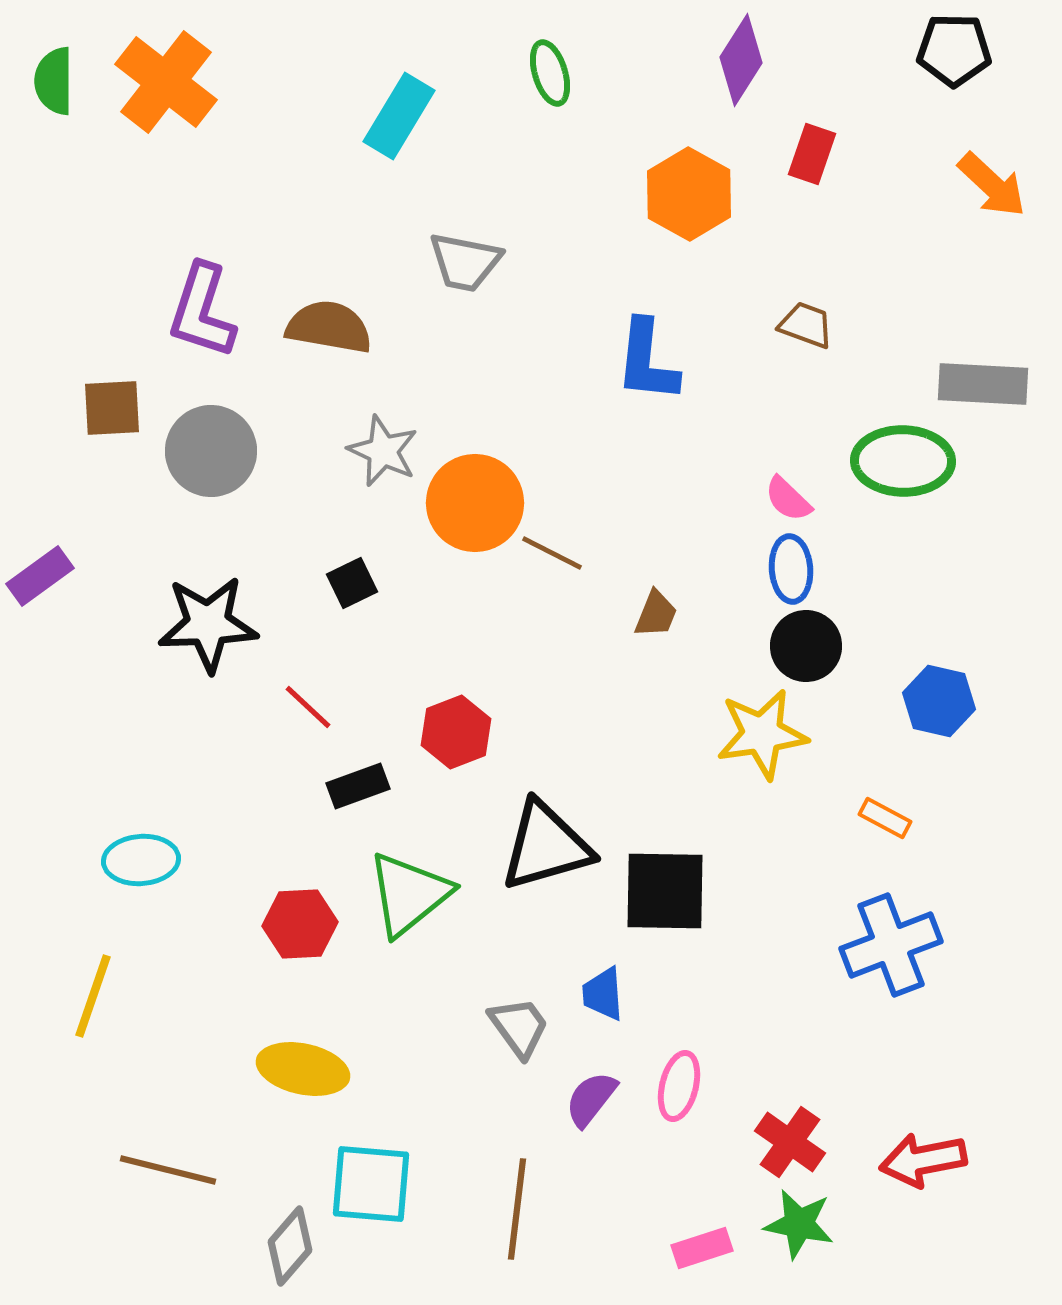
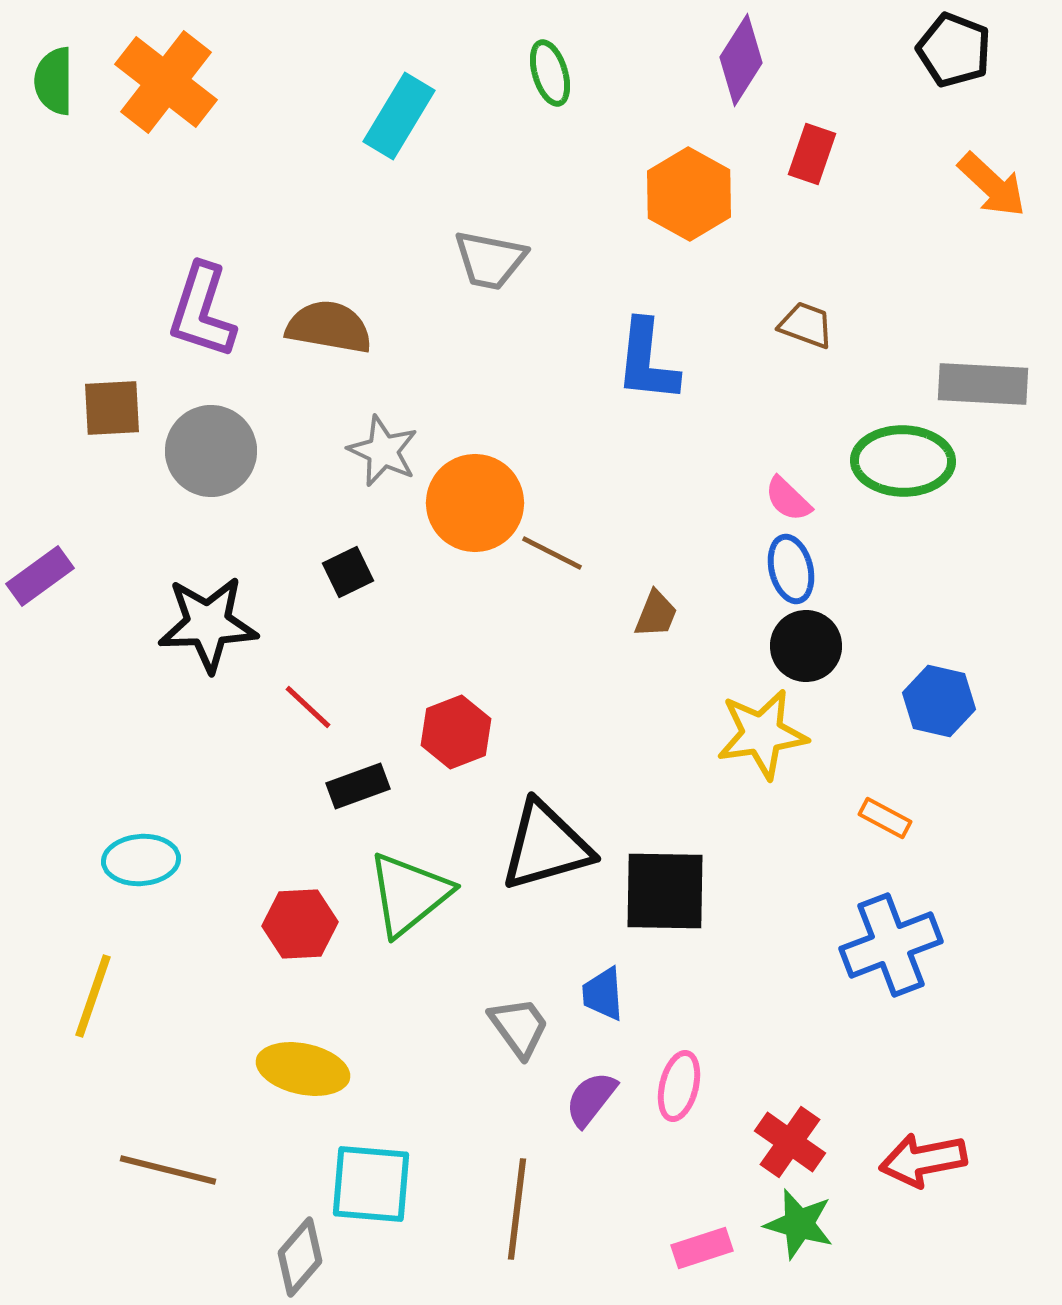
black pentagon at (954, 50): rotated 20 degrees clockwise
gray trapezoid at (465, 262): moved 25 px right, 2 px up
blue ellipse at (791, 569): rotated 10 degrees counterclockwise
black square at (352, 583): moved 4 px left, 11 px up
green star at (799, 1224): rotated 4 degrees clockwise
gray diamond at (290, 1246): moved 10 px right, 11 px down
